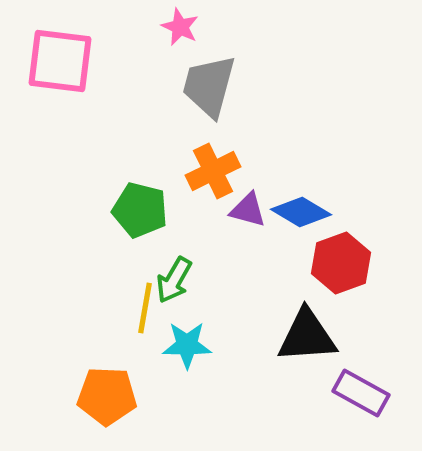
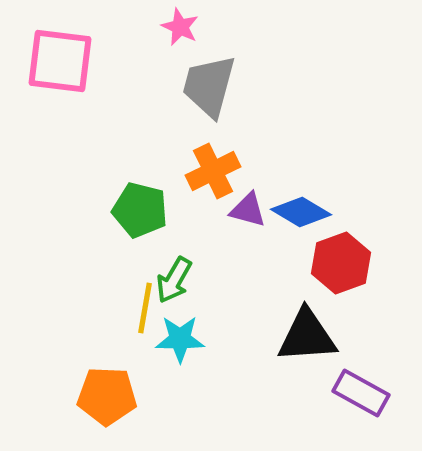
cyan star: moved 7 px left, 6 px up
